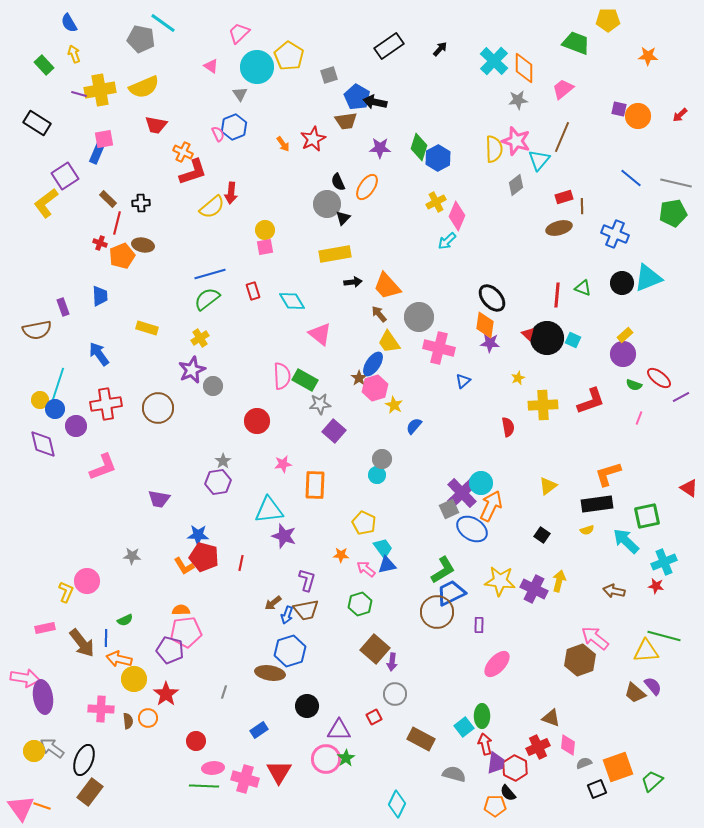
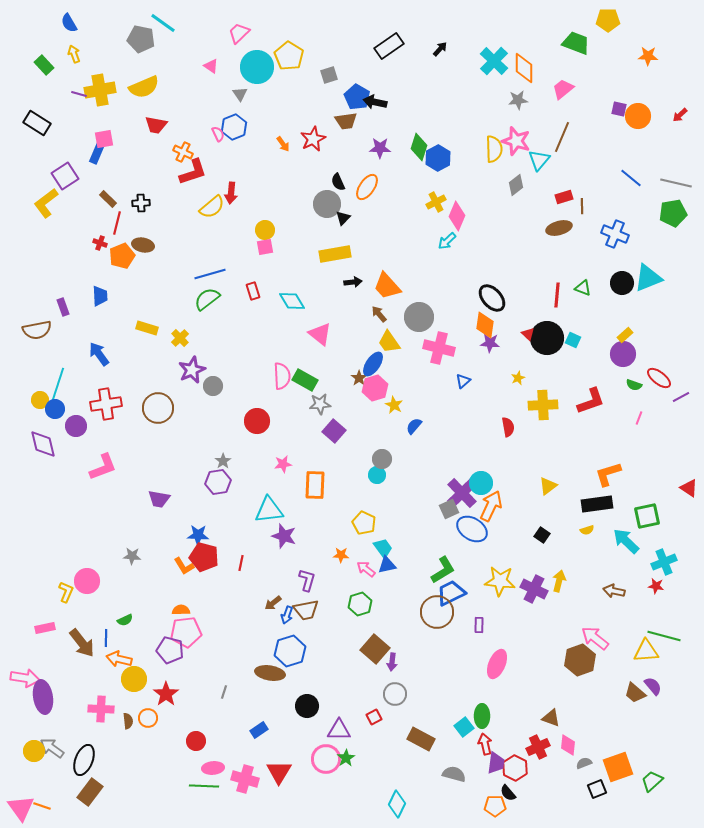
yellow cross at (200, 338): moved 20 px left; rotated 12 degrees counterclockwise
pink ellipse at (497, 664): rotated 20 degrees counterclockwise
